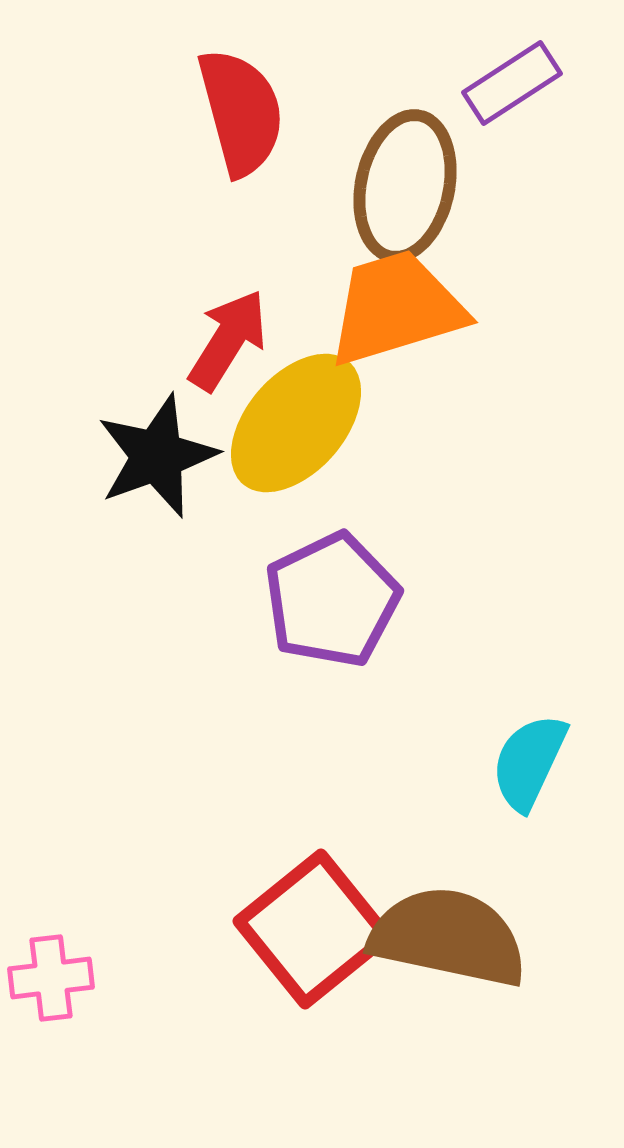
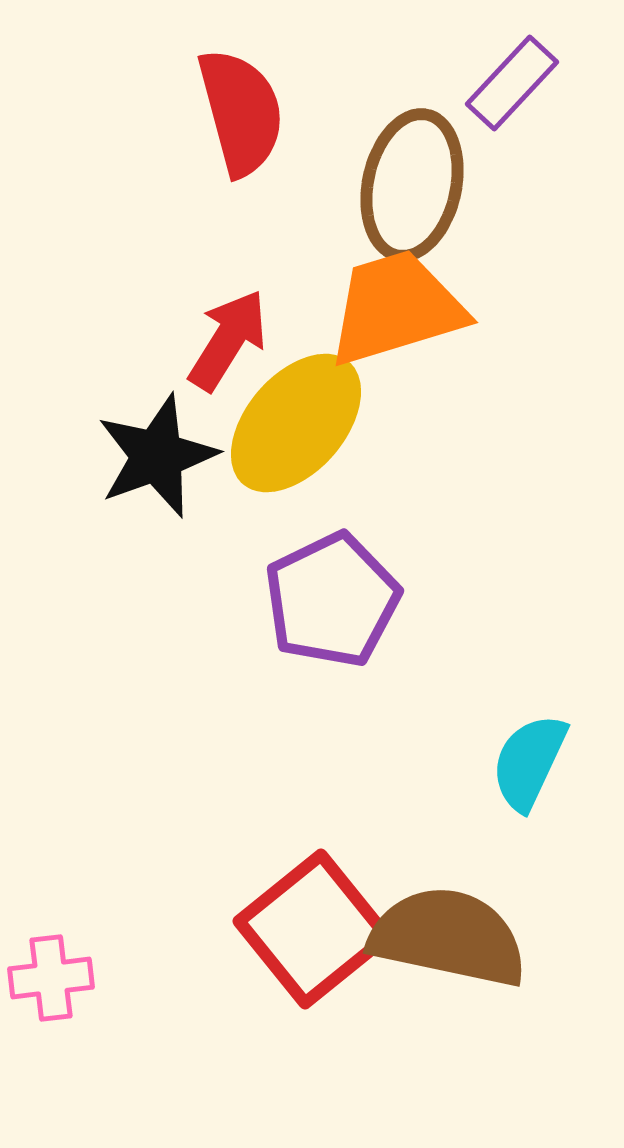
purple rectangle: rotated 14 degrees counterclockwise
brown ellipse: moved 7 px right, 1 px up
